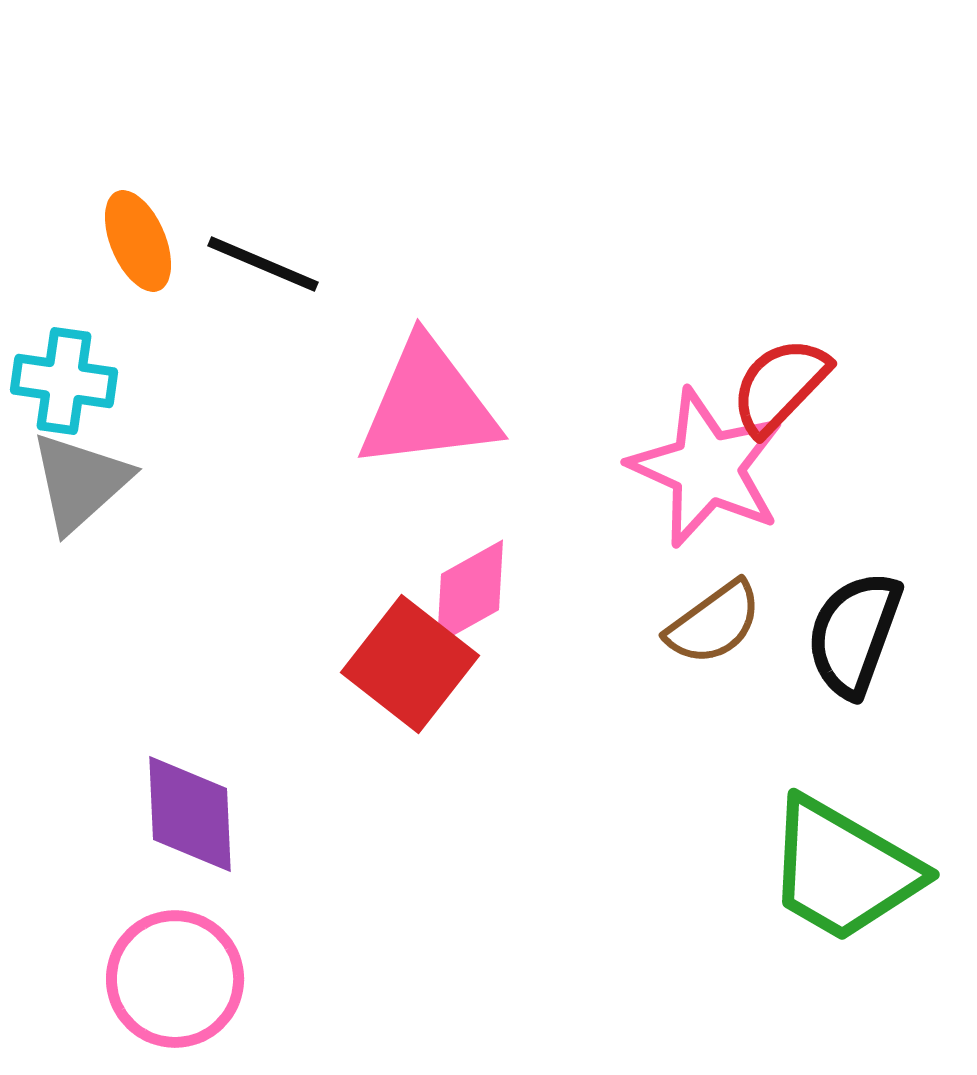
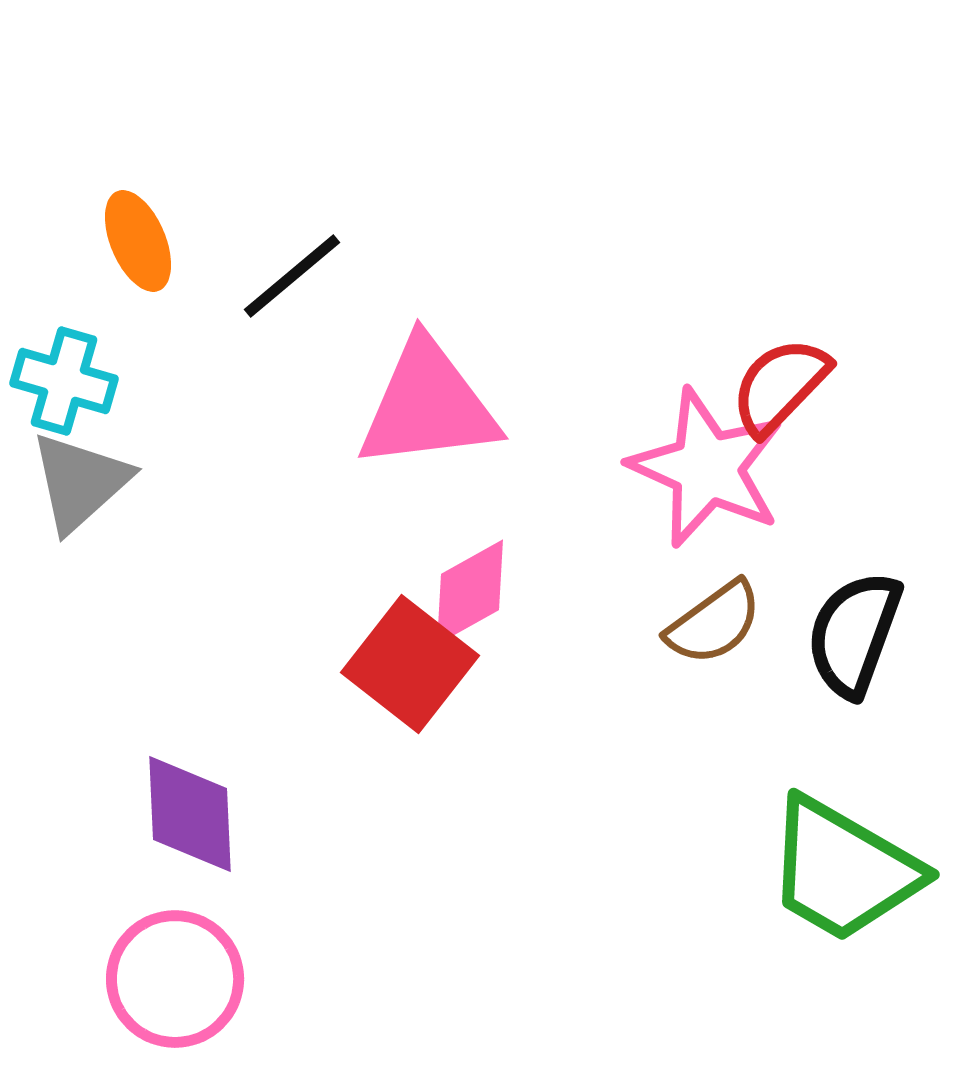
black line: moved 29 px right, 12 px down; rotated 63 degrees counterclockwise
cyan cross: rotated 8 degrees clockwise
